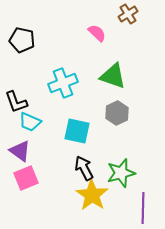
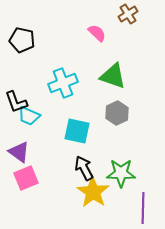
cyan trapezoid: moved 1 px left, 6 px up
purple triangle: moved 1 px left, 1 px down
green star: rotated 16 degrees clockwise
yellow star: moved 1 px right, 3 px up
